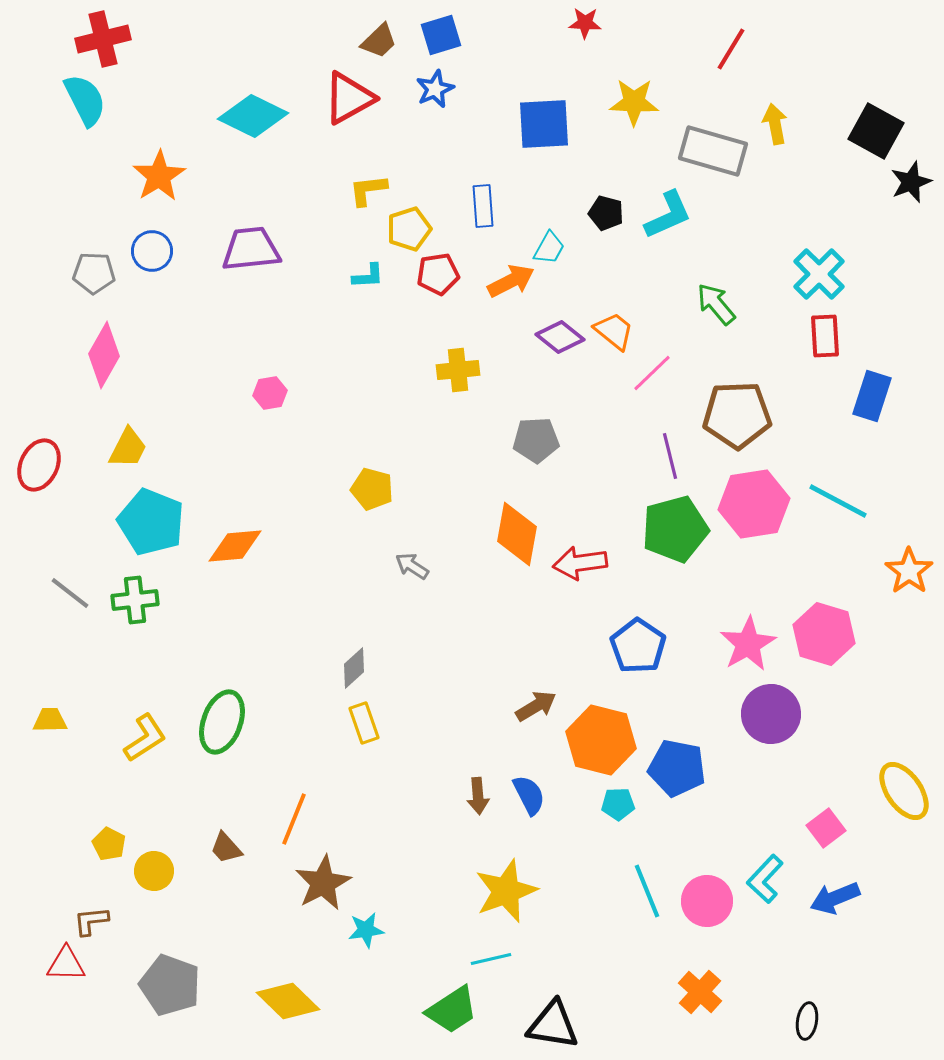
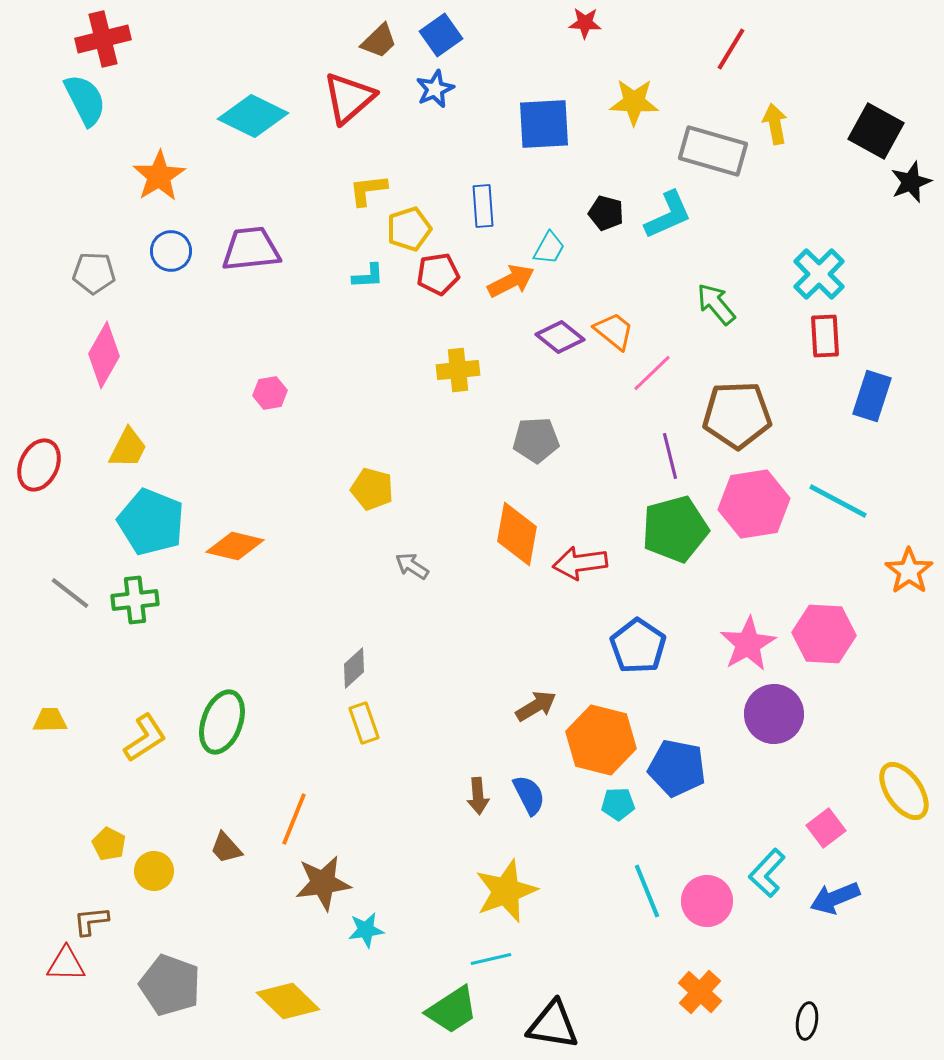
blue square at (441, 35): rotated 18 degrees counterclockwise
red triangle at (349, 98): rotated 12 degrees counterclockwise
blue circle at (152, 251): moved 19 px right
orange diamond at (235, 546): rotated 18 degrees clockwise
pink hexagon at (824, 634): rotated 14 degrees counterclockwise
purple circle at (771, 714): moved 3 px right
cyan L-shape at (765, 879): moved 2 px right, 6 px up
brown star at (323, 883): rotated 20 degrees clockwise
